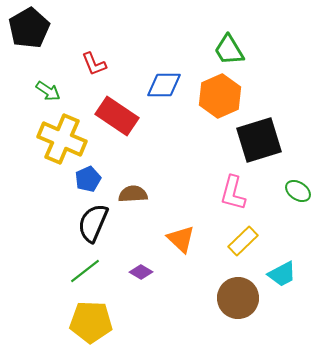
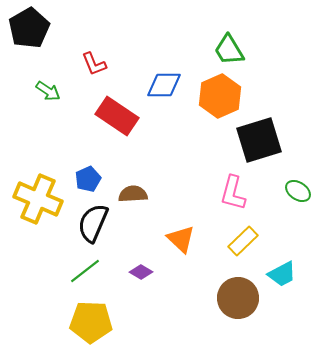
yellow cross: moved 24 px left, 60 px down
